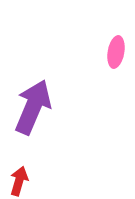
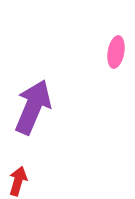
red arrow: moved 1 px left
